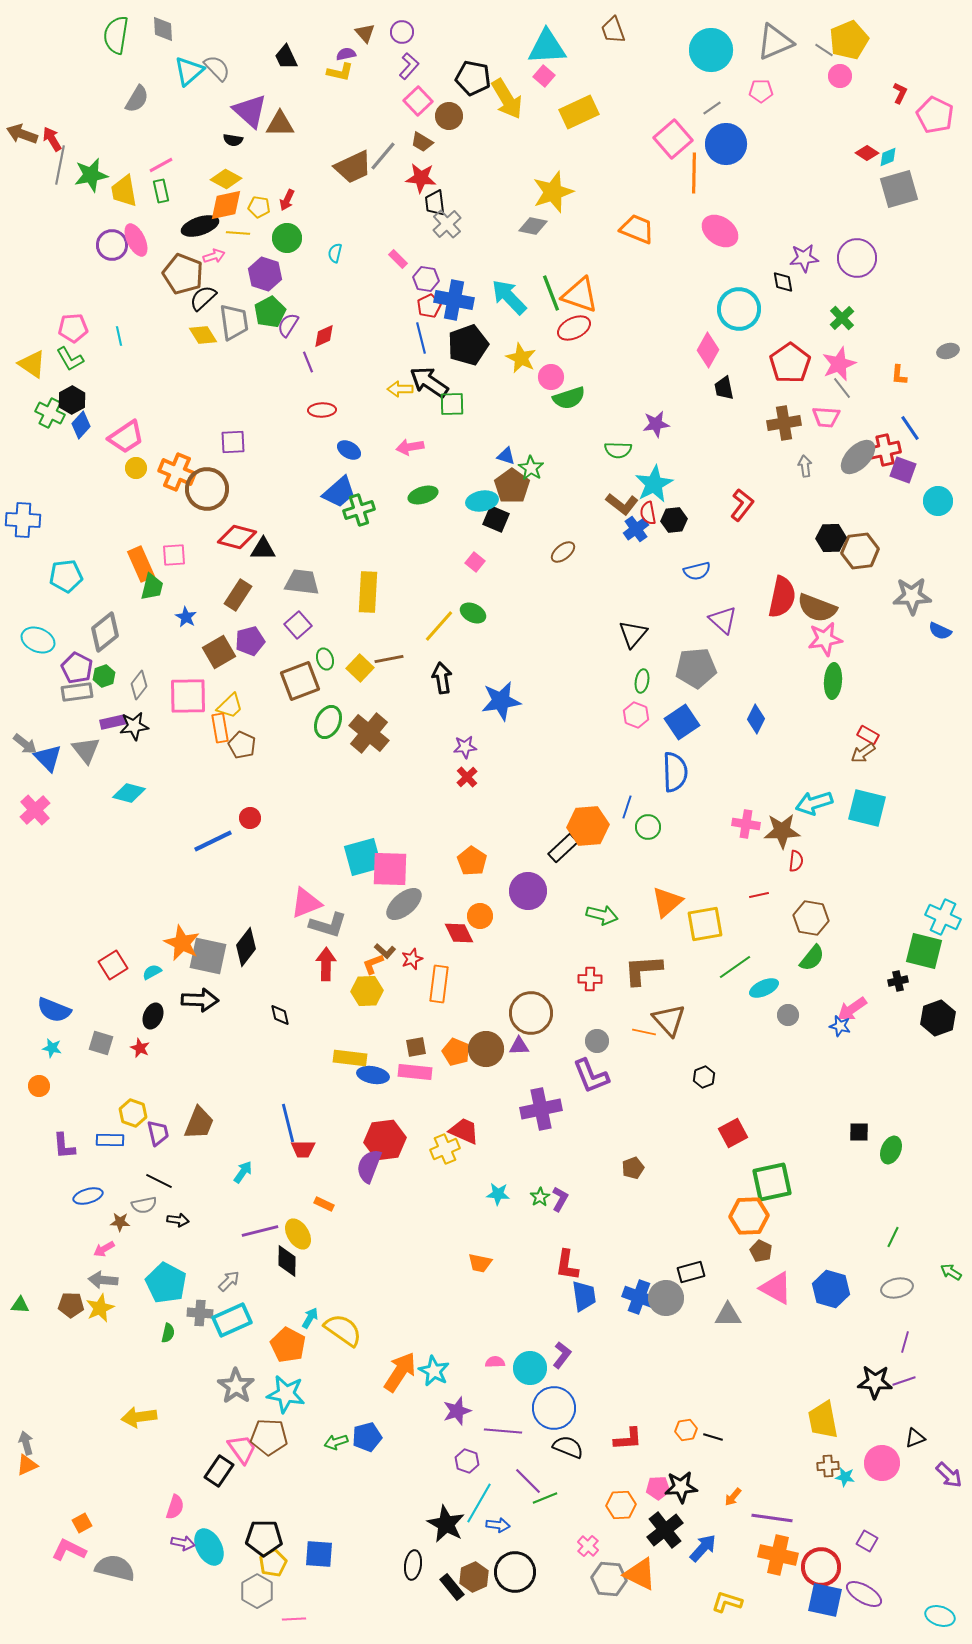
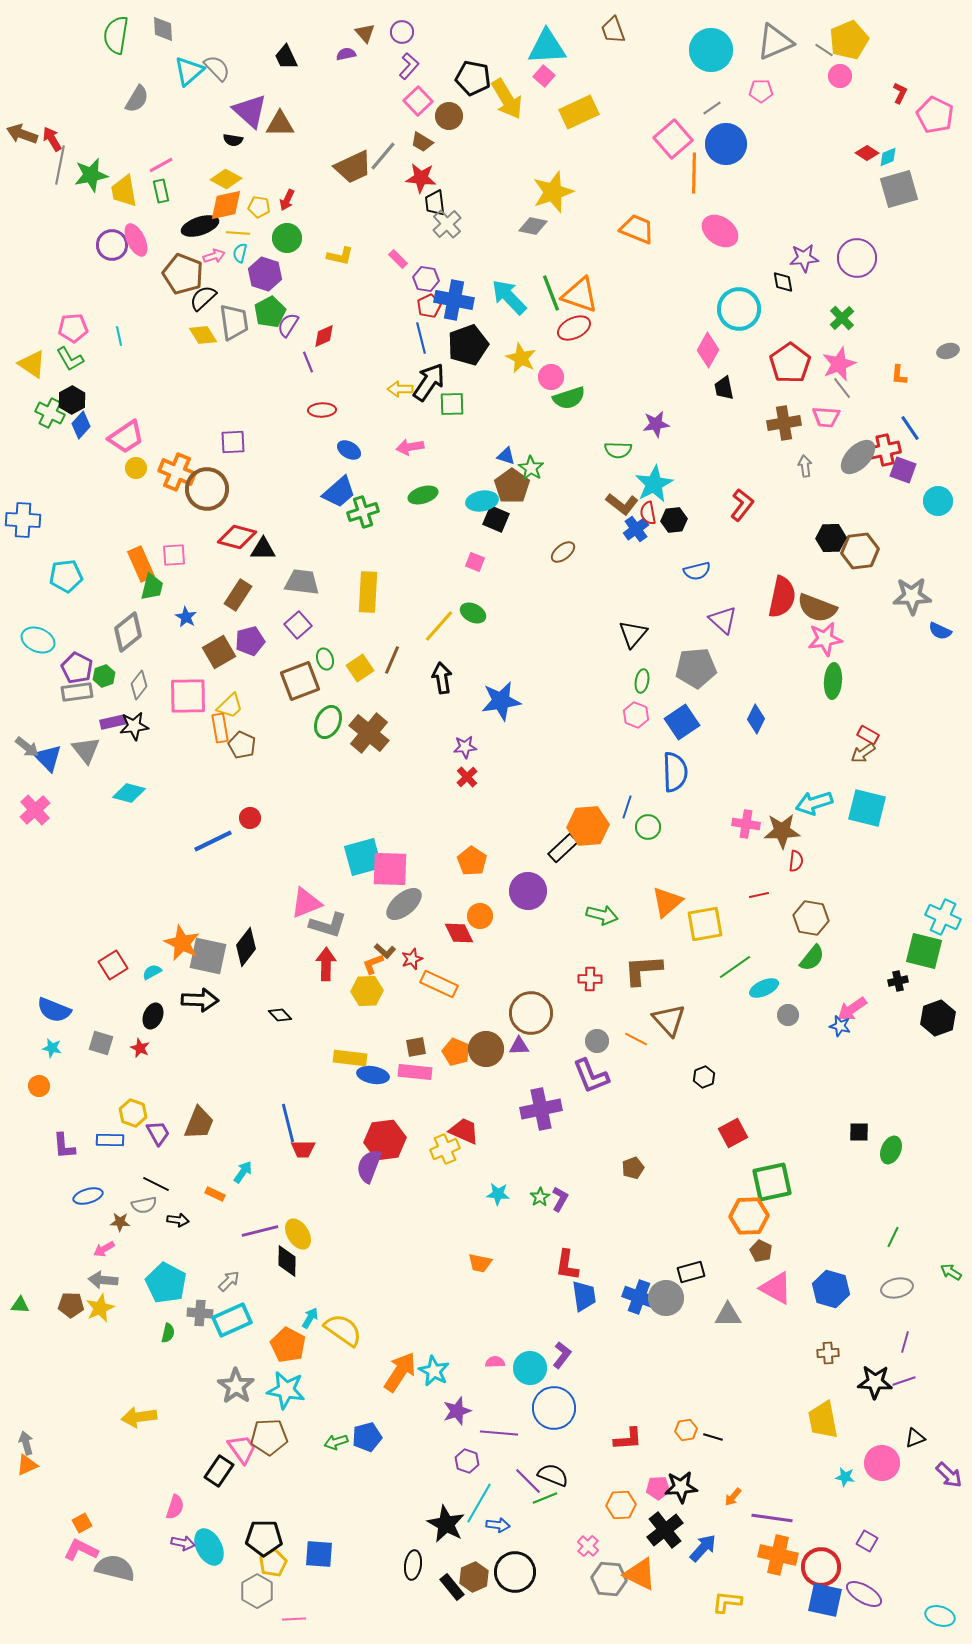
yellow L-shape at (340, 72): moved 184 px down
cyan semicircle at (335, 253): moved 95 px left
black arrow at (429, 382): rotated 90 degrees clockwise
green cross at (359, 510): moved 4 px right, 2 px down
pink square at (475, 562): rotated 18 degrees counterclockwise
gray diamond at (105, 632): moved 23 px right
brown line at (389, 659): moved 3 px right, 1 px down; rotated 56 degrees counterclockwise
yellow square at (360, 668): rotated 12 degrees clockwise
gray arrow at (25, 744): moved 2 px right, 3 px down
orange rectangle at (439, 984): rotated 72 degrees counterclockwise
black diamond at (280, 1015): rotated 30 degrees counterclockwise
orange line at (644, 1032): moved 8 px left, 7 px down; rotated 15 degrees clockwise
purple trapezoid at (158, 1133): rotated 16 degrees counterclockwise
black line at (159, 1181): moved 3 px left, 3 px down
orange rectangle at (324, 1204): moved 109 px left, 10 px up
cyan star at (286, 1394): moved 4 px up
purple line at (503, 1431): moved 4 px left, 2 px down
brown pentagon at (269, 1437): rotated 6 degrees counterclockwise
black semicircle at (568, 1447): moved 15 px left, 28 px down
brown cross at (828, 1466): moved 113 px up
pink L-shape at (69, 1550): moved 12 px right
yellow L-shape at (727, 1602): rotated 12 degrees counterclockwise
